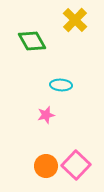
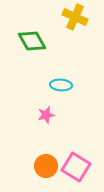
yellow cross: moved 3 px up; rotated 20 degrees counterclockwise
pink square: moved 2 px down; rotated 12 degrees counterclockwise
